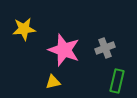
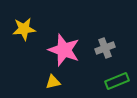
green rectangle: rotated 55 degrees clockwise
